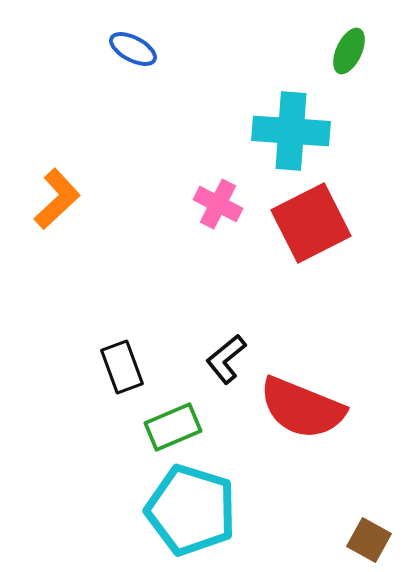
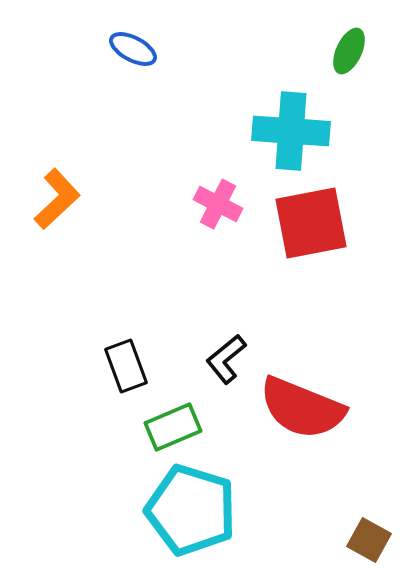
red square: rotated 16 degrees clockwise
black rectangle: moved 4 px right, 1 px up
